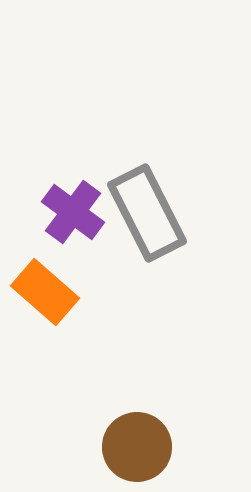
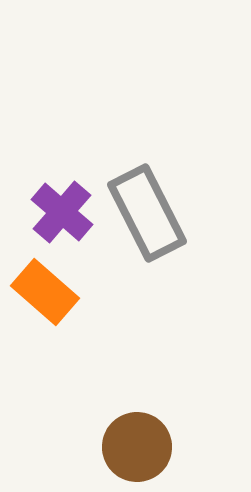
purple cross: moved 11 px left; rotated 4 degrees clockwise
